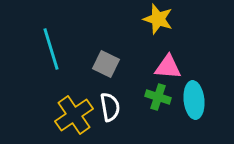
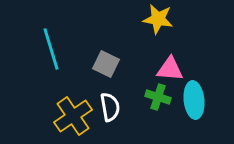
yellow star: rotated 8 degrees counterclockwise
pink triangle: moved 2 px right, 2 px down
yellow cross: moved 1 px left, 1 px down
